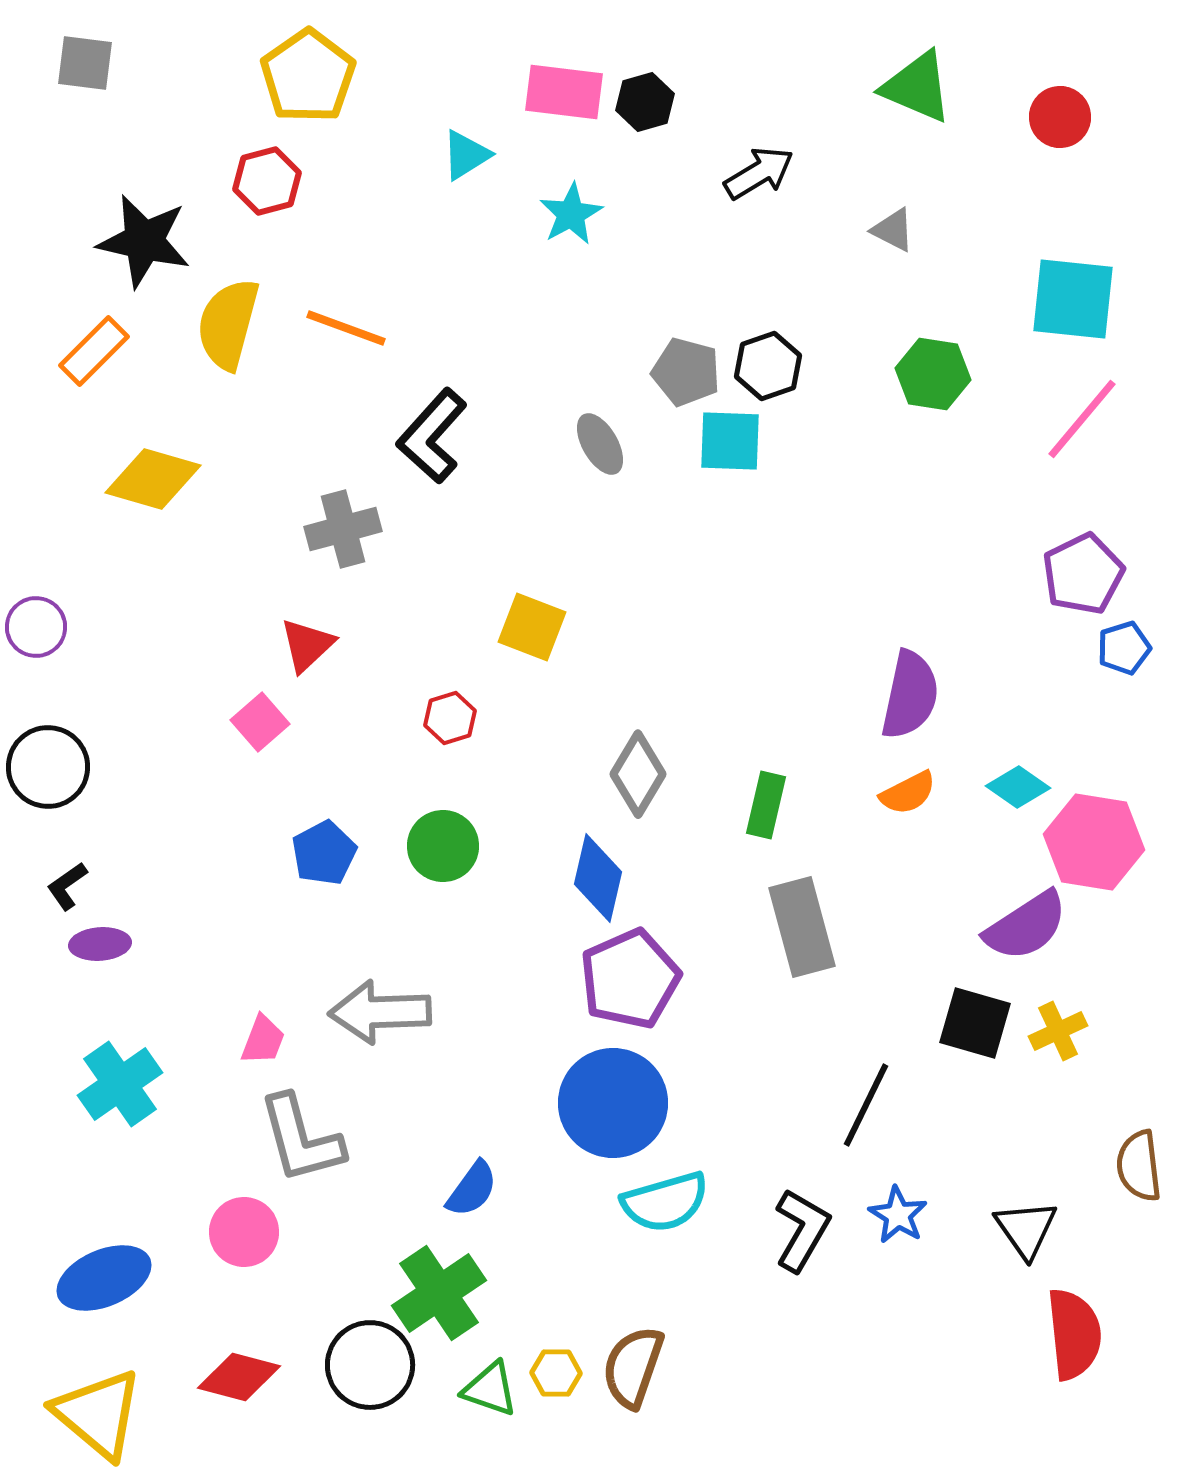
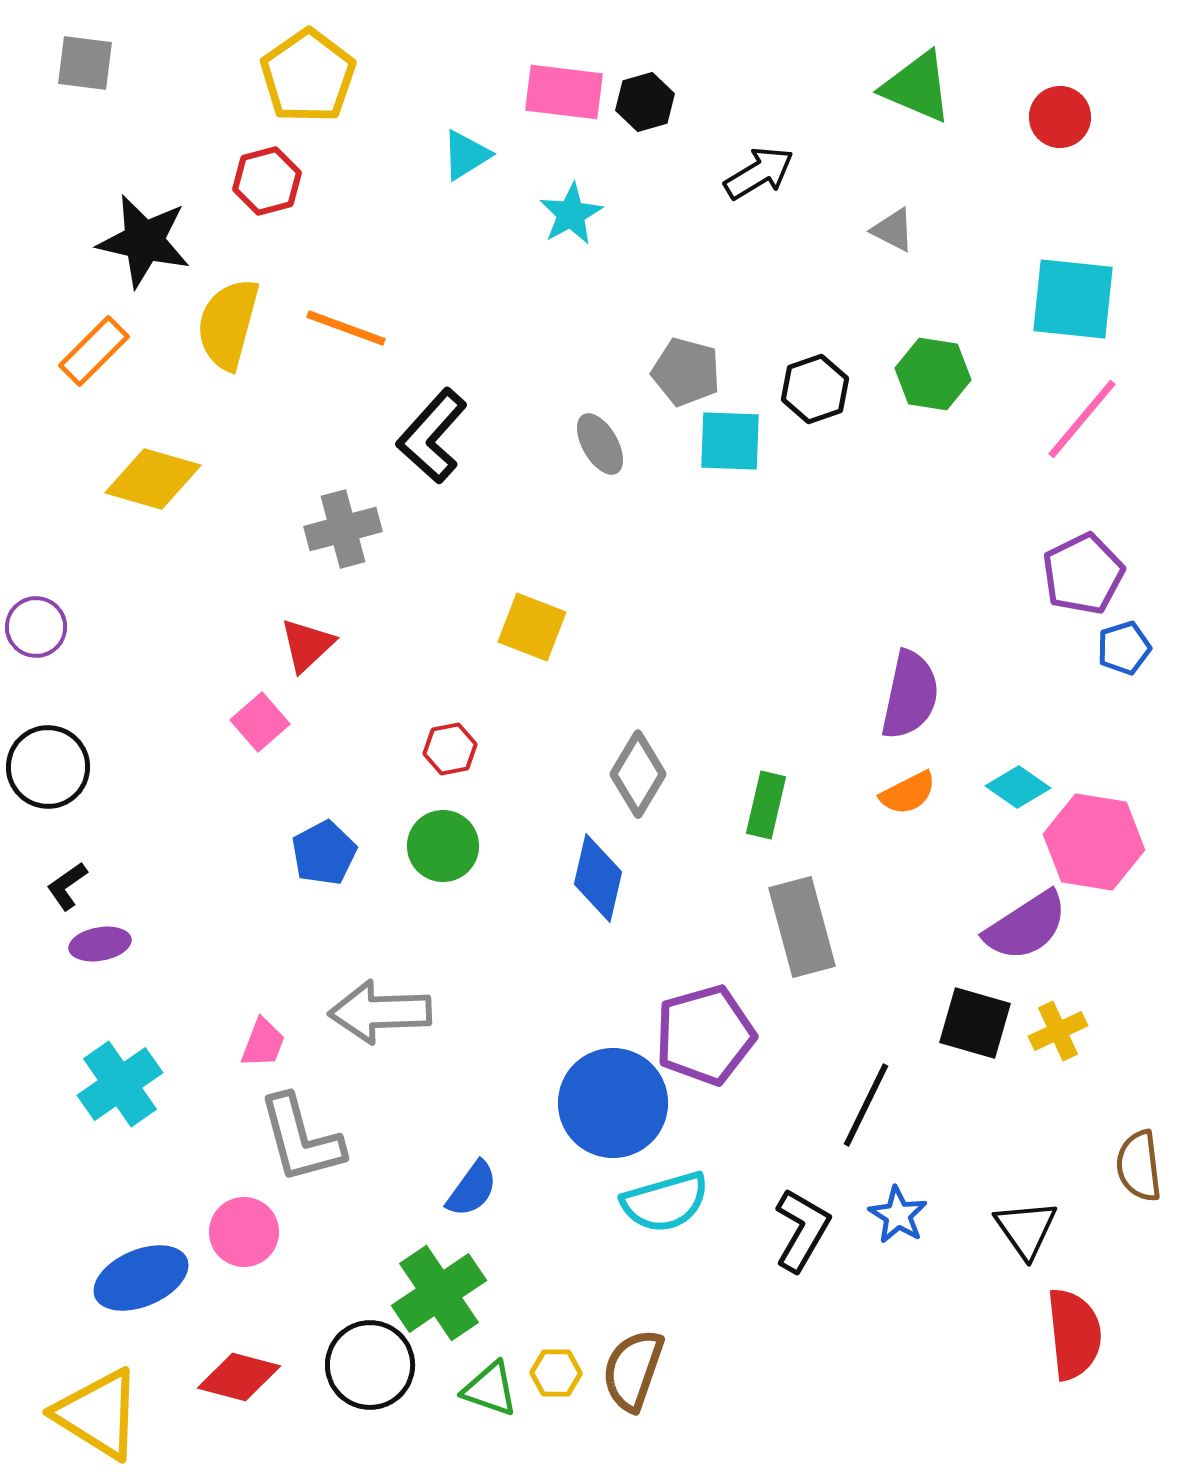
black hexagon at (768, 366): moved 47 px right, 23 px down
red hexagon at (450, 718): moved 31 px down; rotated 6 degrees clockwise
purple ellipse at (100, 944): rotated 6 degrees counterclockwise
purple pentagon at (630, 979): moved 75 px right, 56 px down; rotated 8 degrees clockwise
pink trapezoid at (263, 1040): moved 3 px down
blue ellipse at (104, 1278): moved 37 px right
brown semicircle at (633, 1367): moved 3 px down
yellow triangle at (98, 1414): rotated 8 degrees counterclockwise
